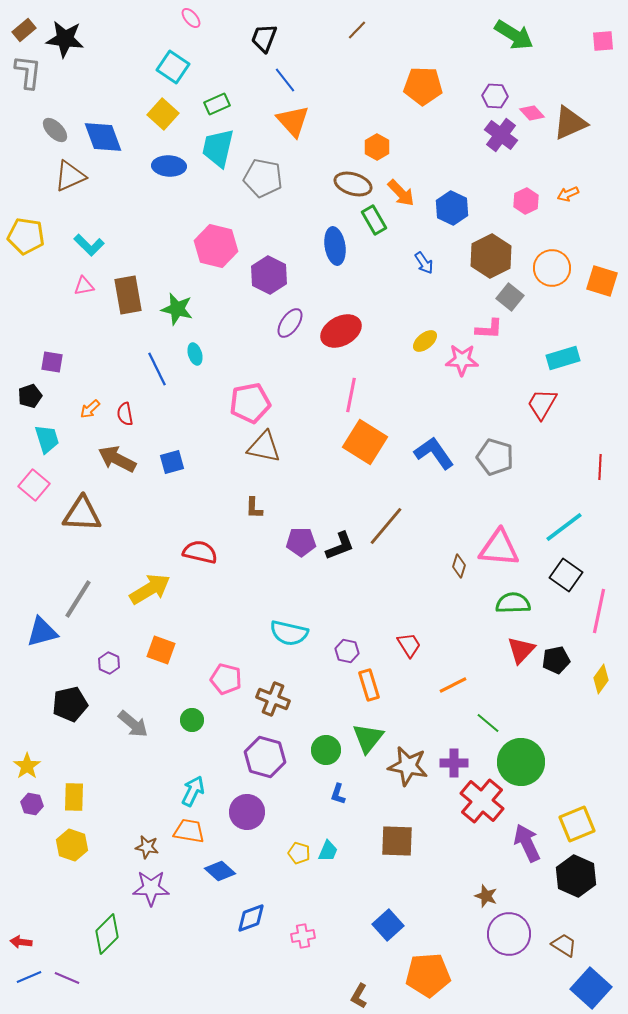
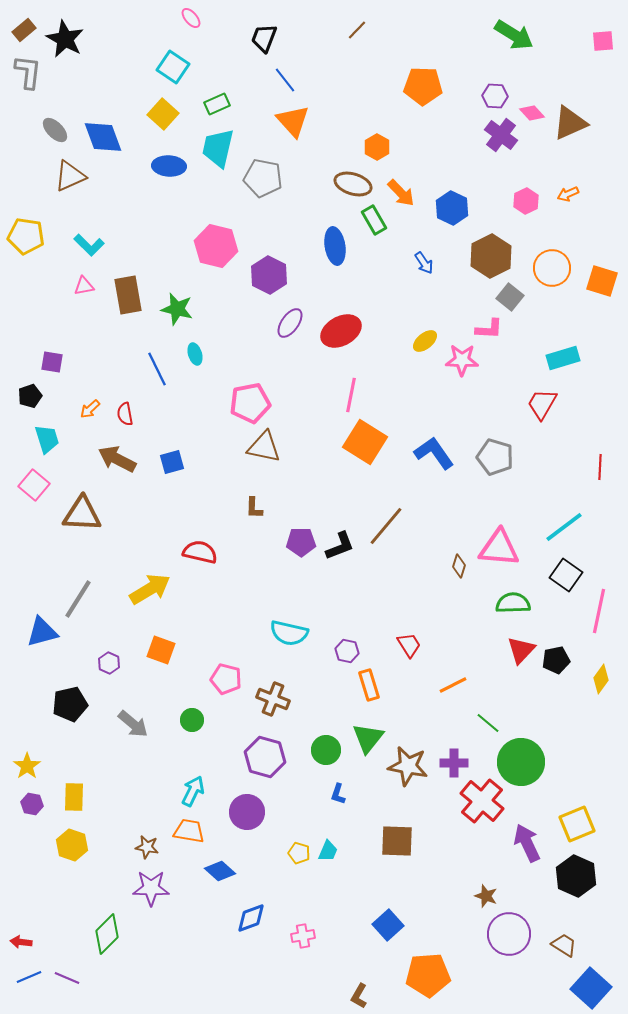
black star at (65, 39): rotated 21 degrees clockwise
